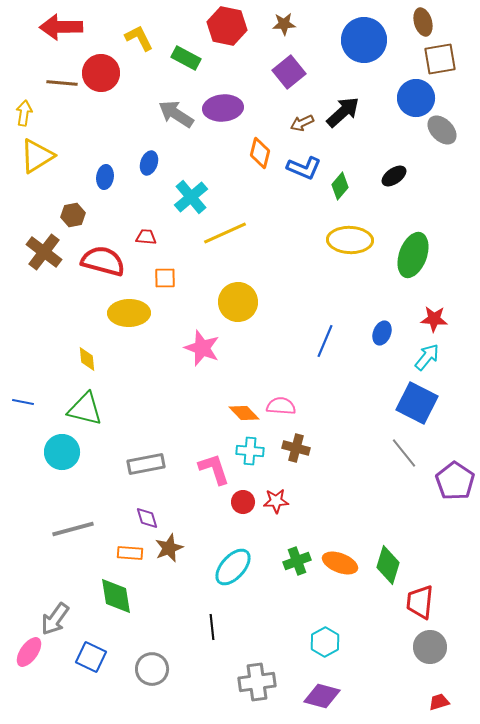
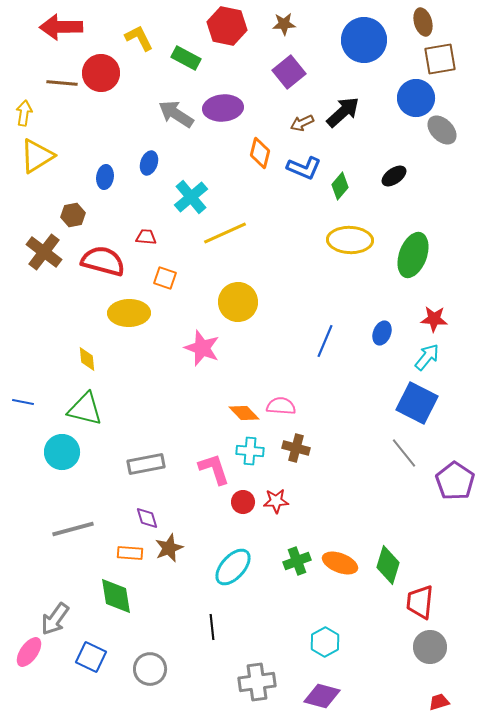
orange square at (165, 278): rotated 20 degrees clockwise
gray circle at (152, 669): moved 2 px left
